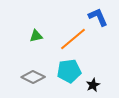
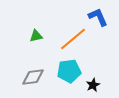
gray diamond: rotated 35 degrees counterclockwise
